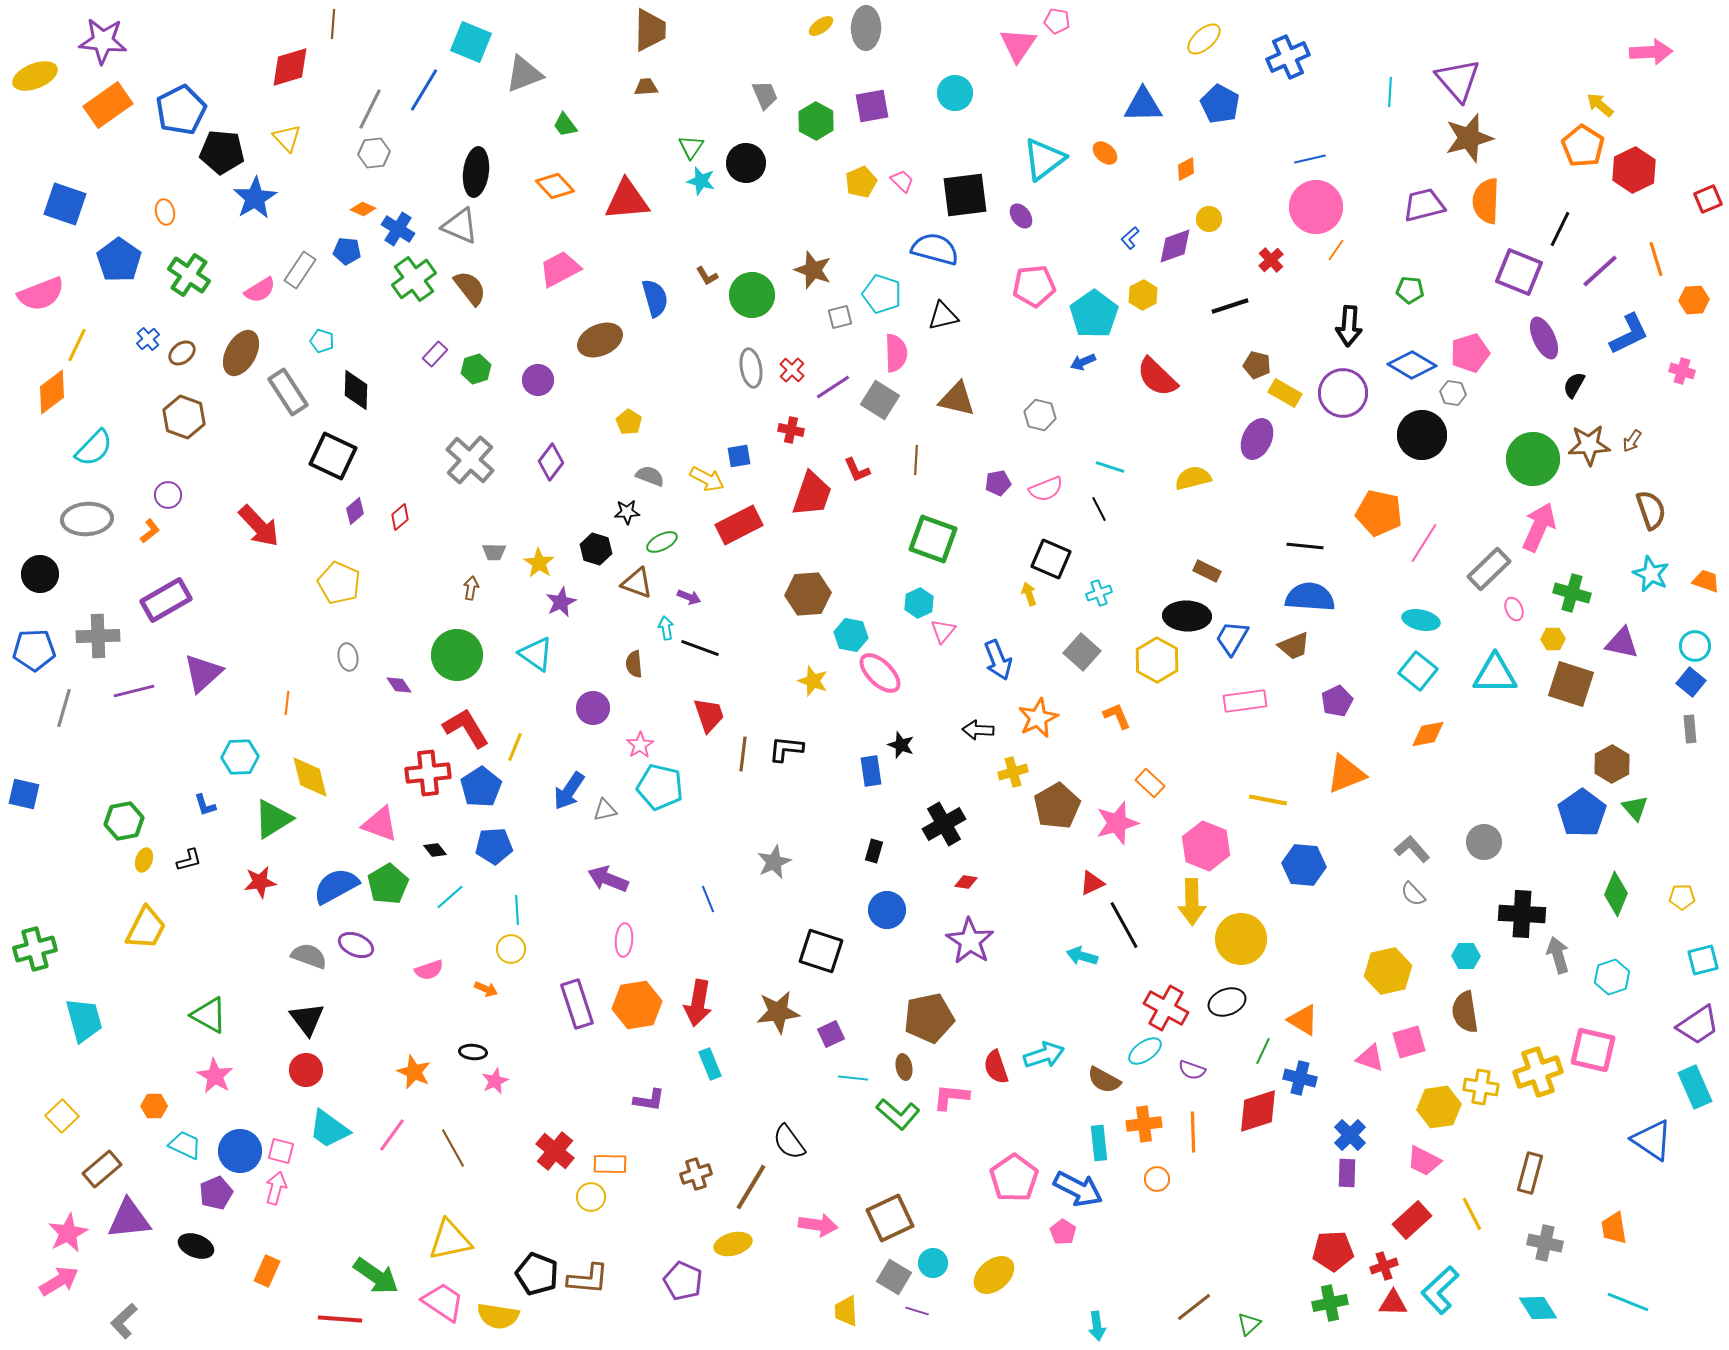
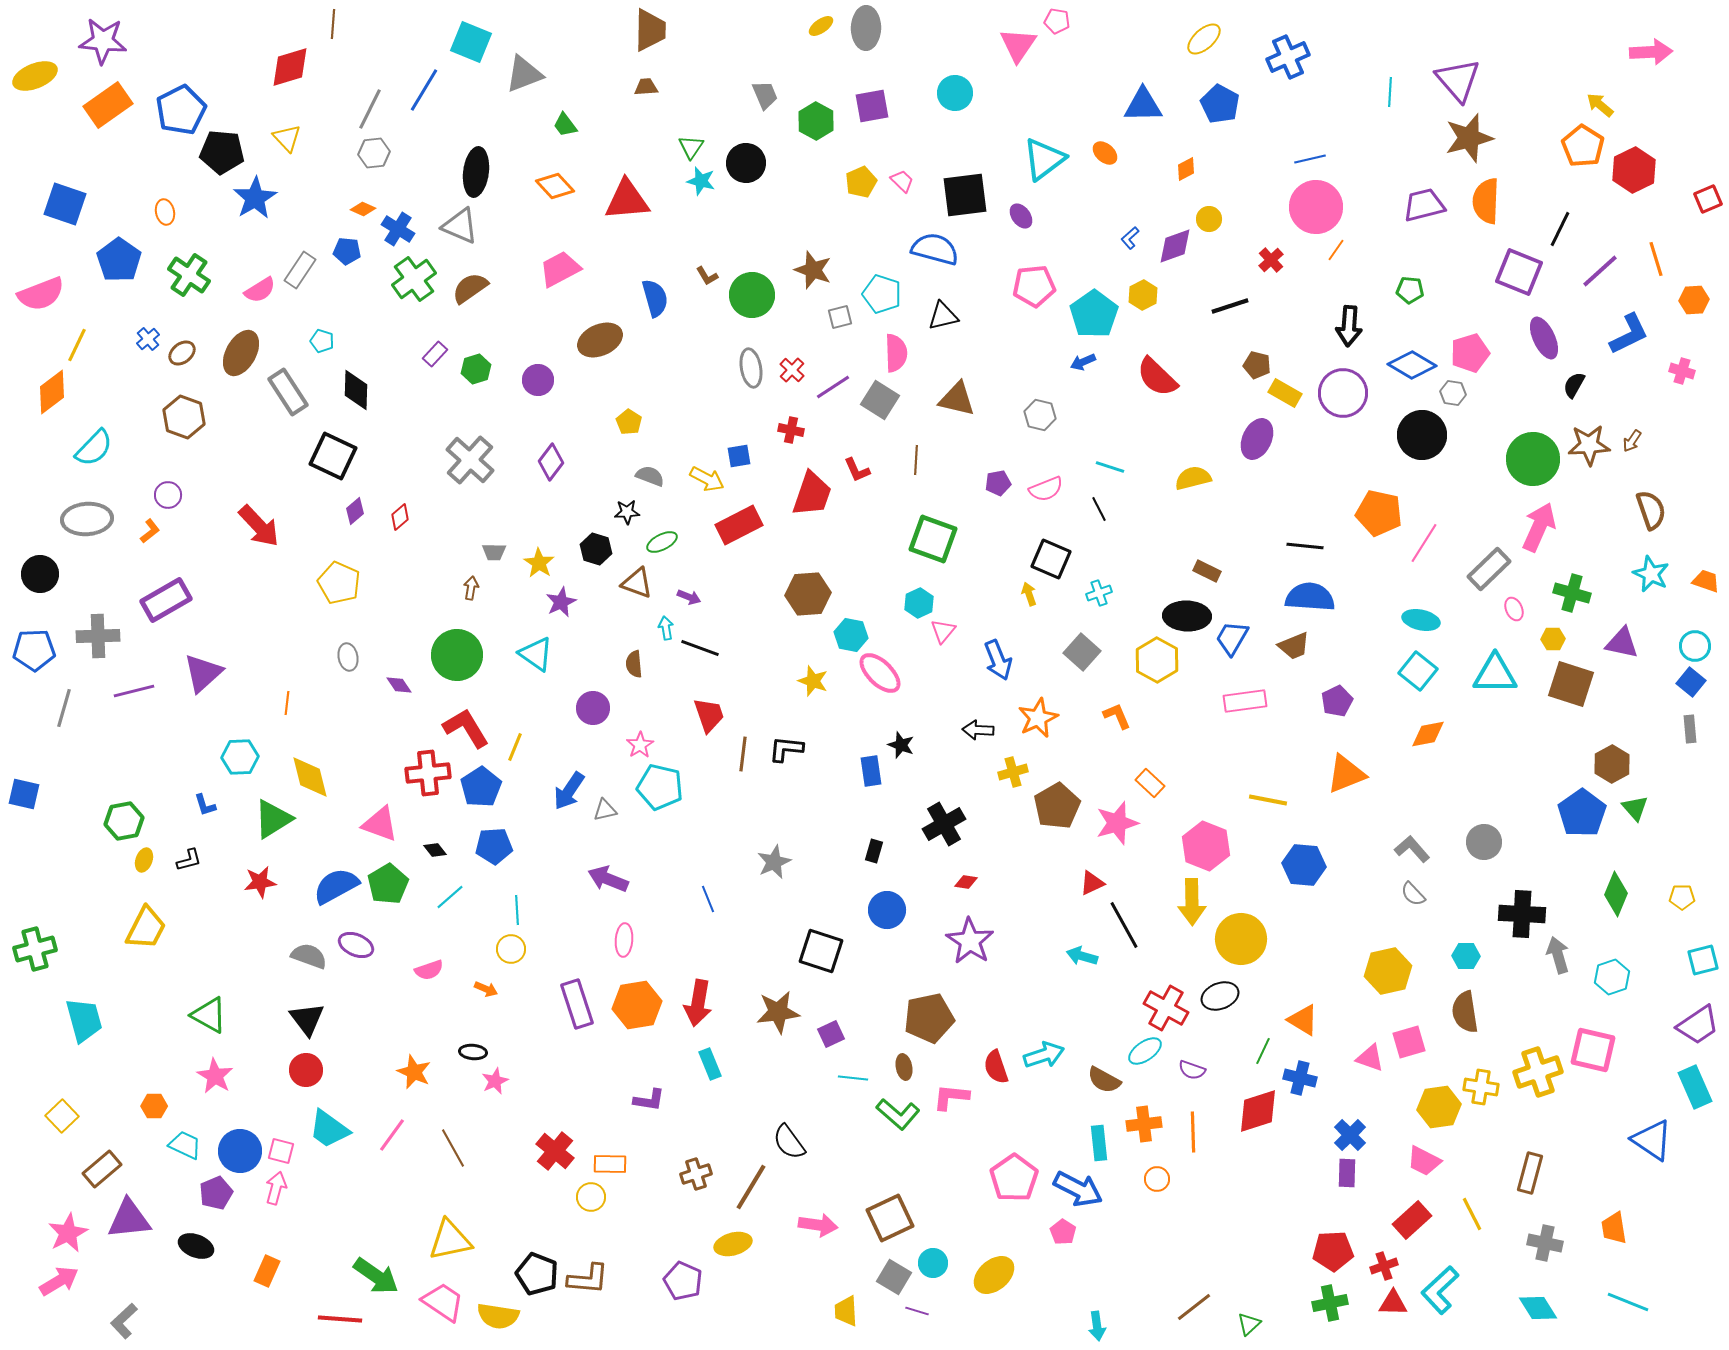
brown semicircle at (470, 288): rotated 87 degrees counterclockwise
black ellipse at (1227, 1002): moved 7 px left, 6 px up
